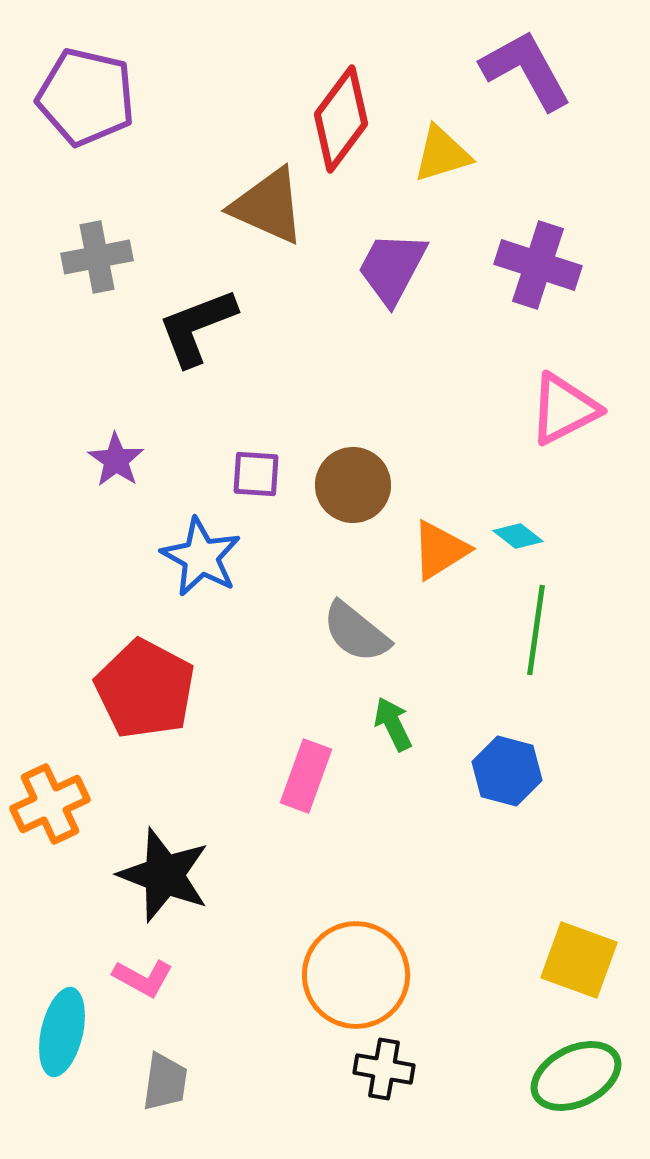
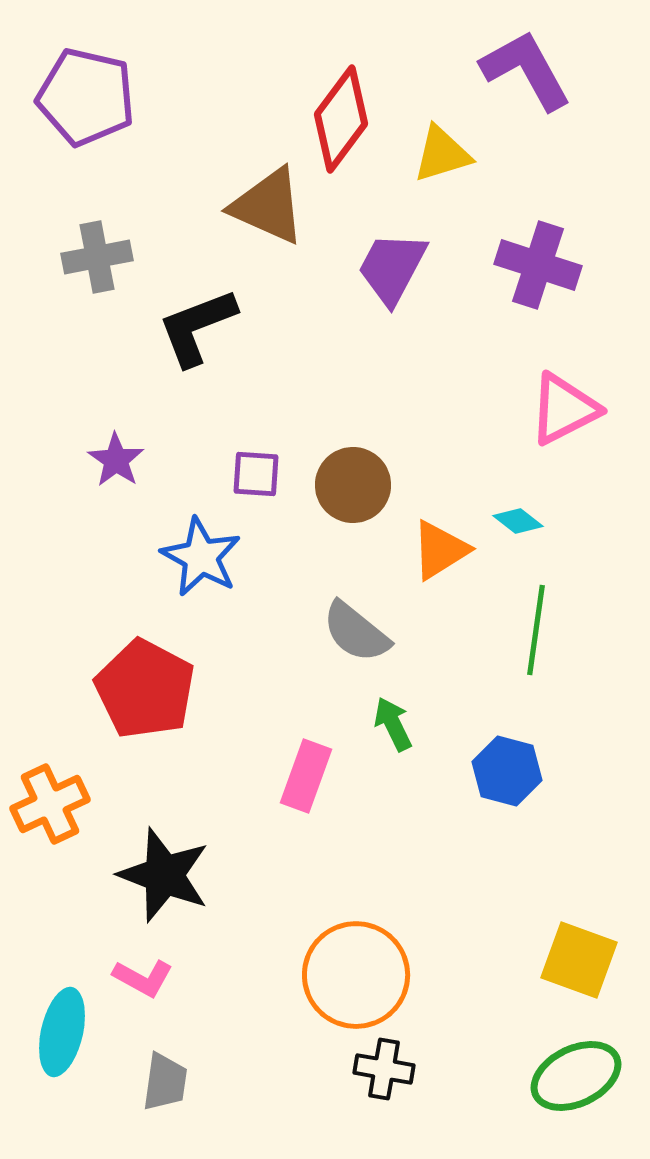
cyan diamond: moved 15 px up
